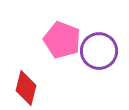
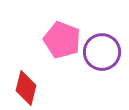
purple circle: moved 3 px right, 1 px down
